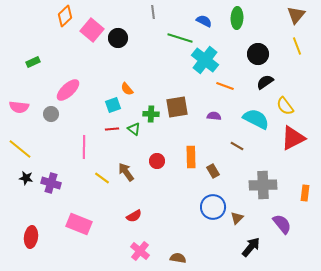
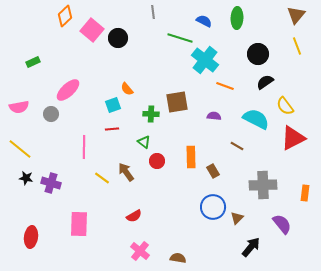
pink semicircle at (19, 107): rotated 18 degrees counterclockwise
brown square at (177, 107): moved 5 px up
green triangle at (134, 129): moved 10 px right, 13 px down
pink rectangle at (79, 224): rotated 70 degrees clockwise
